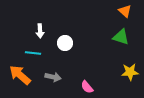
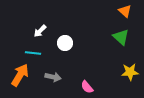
white arrow: rotated 48 degrees clockwise
green triangle: rotated 24 degrees clockwise
orange arrow: rotated 80 degrees clockwise
